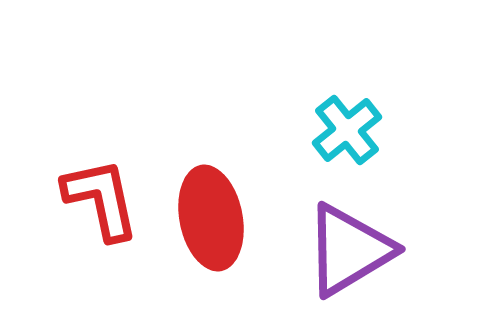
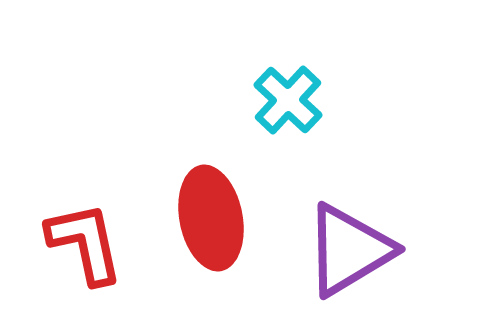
cyan cross: moved 59 px left, 30 px up; rotated 8 degrees counterclockwise
red L-shape: moved 16 px left, 44 px down
